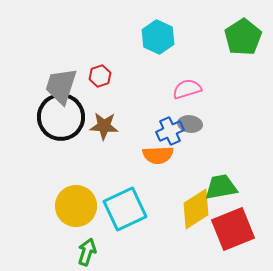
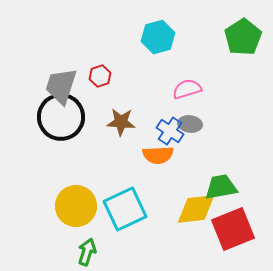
cyan hexagon: rotated 20 degrees clockwise
brown star: moved 17 px right, 4 px up
blue cross: rotated 32 degrees counterclockwise
yellow diamond: rotated 27 degrees clockwise
